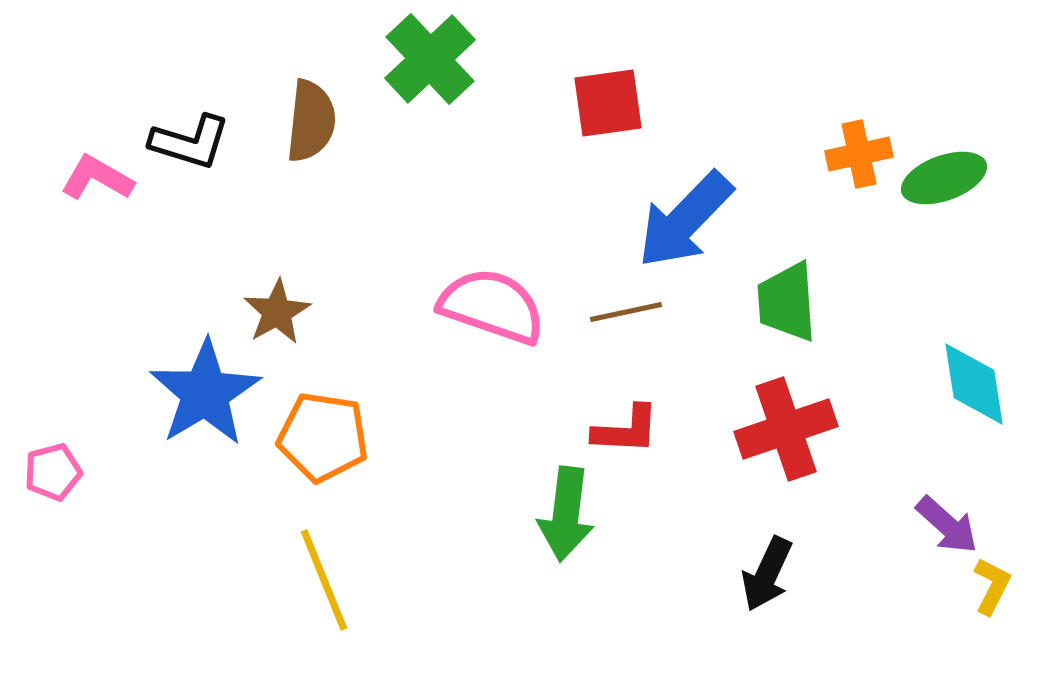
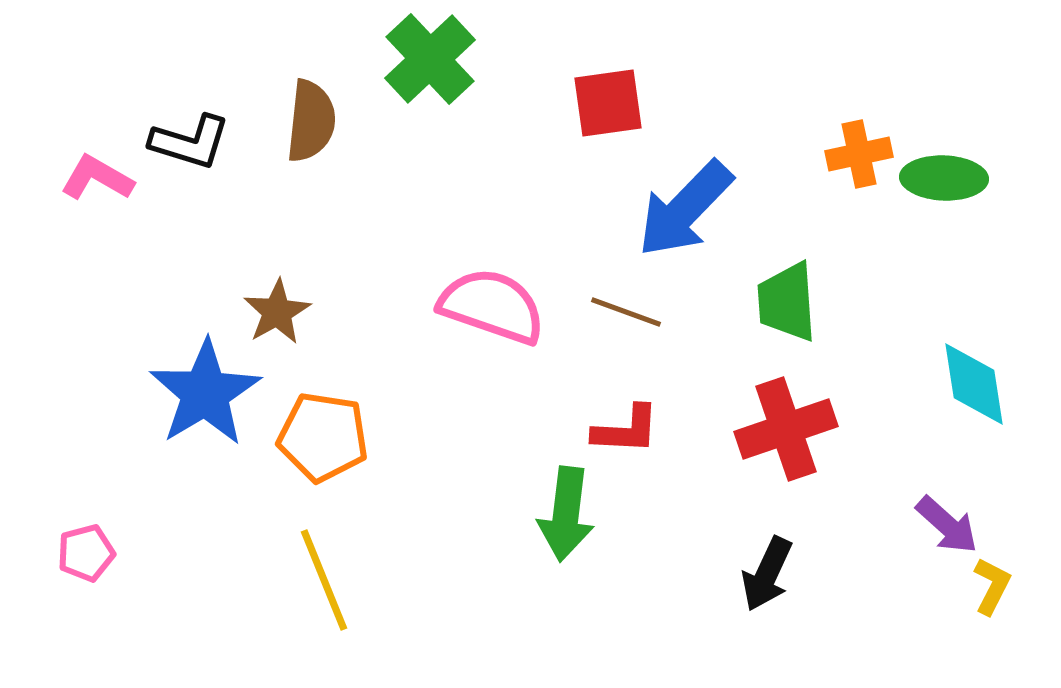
green ellipse: rotated 22 degrees clockwise
blue arrow: moved 11 px up
brown line: rotated 32 degrees clockwise
pink pentagon: moved 33 px right, 81 px down
